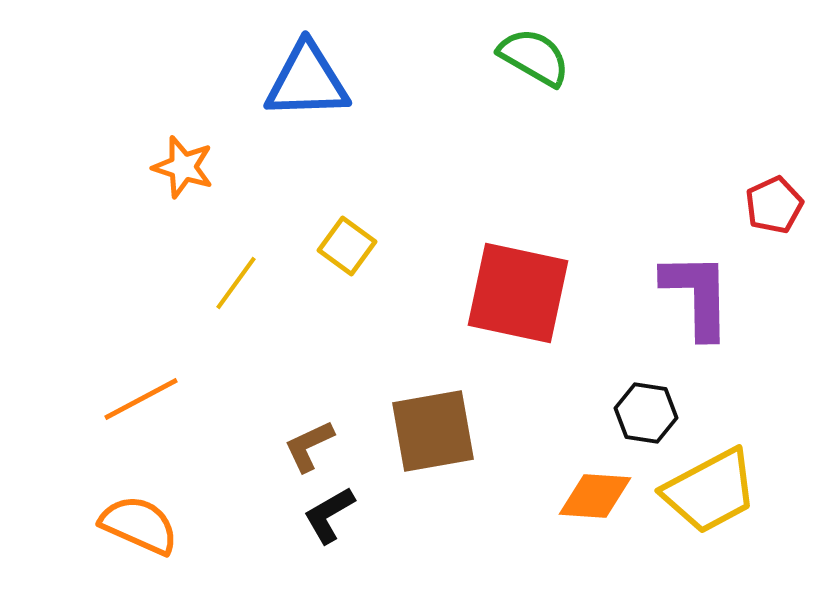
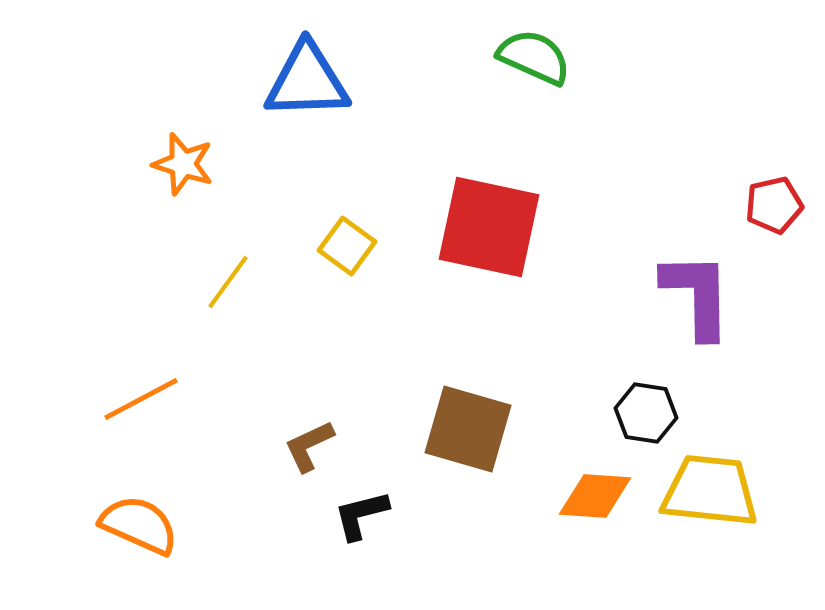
green semicircle: rotated 6 degrees counterclockwise
orange star: moved 3 px up
red pentagon: rotated 12 degrees clockwise
yellow line: moved 8 px left, 1 px up
red square: moved 29 px left, 66 px up
brown square: moved 35 px right, 2 px up; rotated 26 degrees clockwise
yellow trapezoid: rotated 146 degrees counterclockwise
black L-shape: moved 32 px right; rotated 16 degrees clockwise
